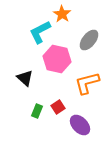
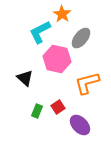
gray ellipse: moved 8 px left, 2 px up
